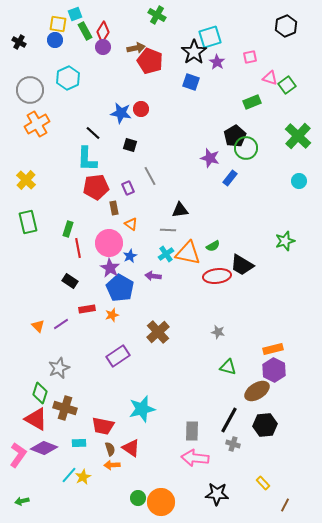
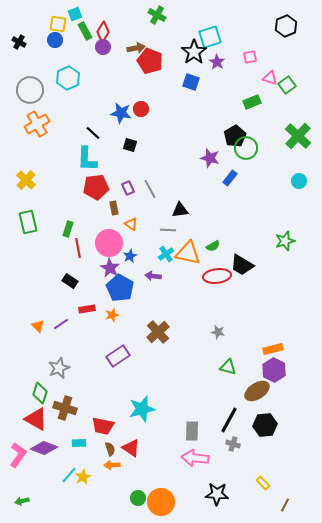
gray line at (150, 176): moved 13 px down
